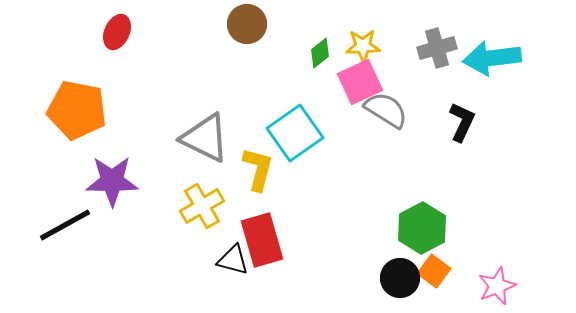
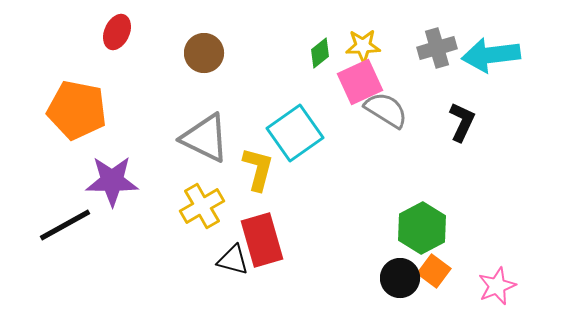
brown circle: moved 43 px left, 29 px down
cyan arrow: moved 1 px left, 3 px up
